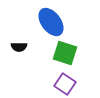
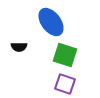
green square: moved 2 px down
purple square: rotated 15 degrees counterclockwise
